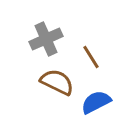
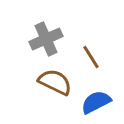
brown semicircle: moved 2 px left
